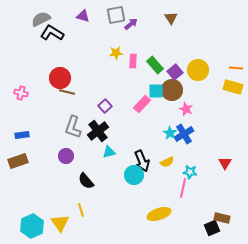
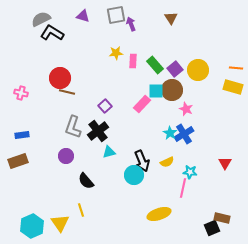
purple arrow at (131, 24): rotated 72 degrees counterclockwise
purple square at (175, 72): moved 3 px up
